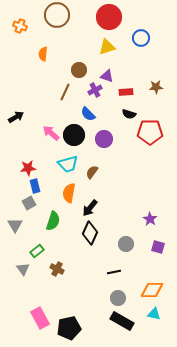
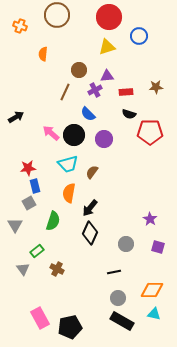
blue circle at (141, 38): moved 2 px left, 2 px up
purple triangle at (107, 76): rotated 24 degrees counterclockwise
black pentagon at (69, 328): moved 1 px right, 1 px up
